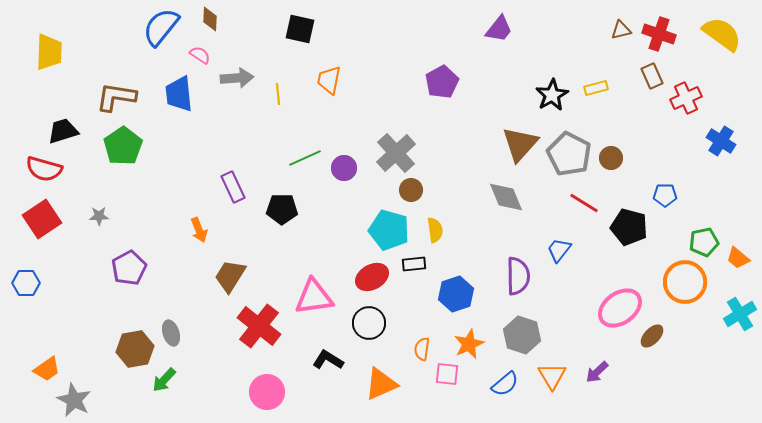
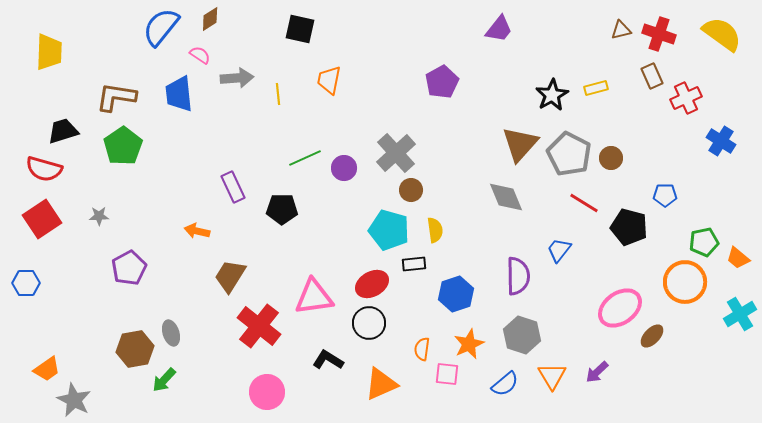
brown diamond at (210, 19): rotated 55 degrees clockwise
orange arrow at (199, 230): moved 2 px left, 1 px down; rotated 125 degrees clockwise
red ellipse at (372, 277): moved 7 px down
